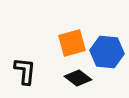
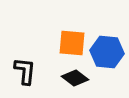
orange square: rotated 20 degrees clockwise
black diamond: moved 3 px left
